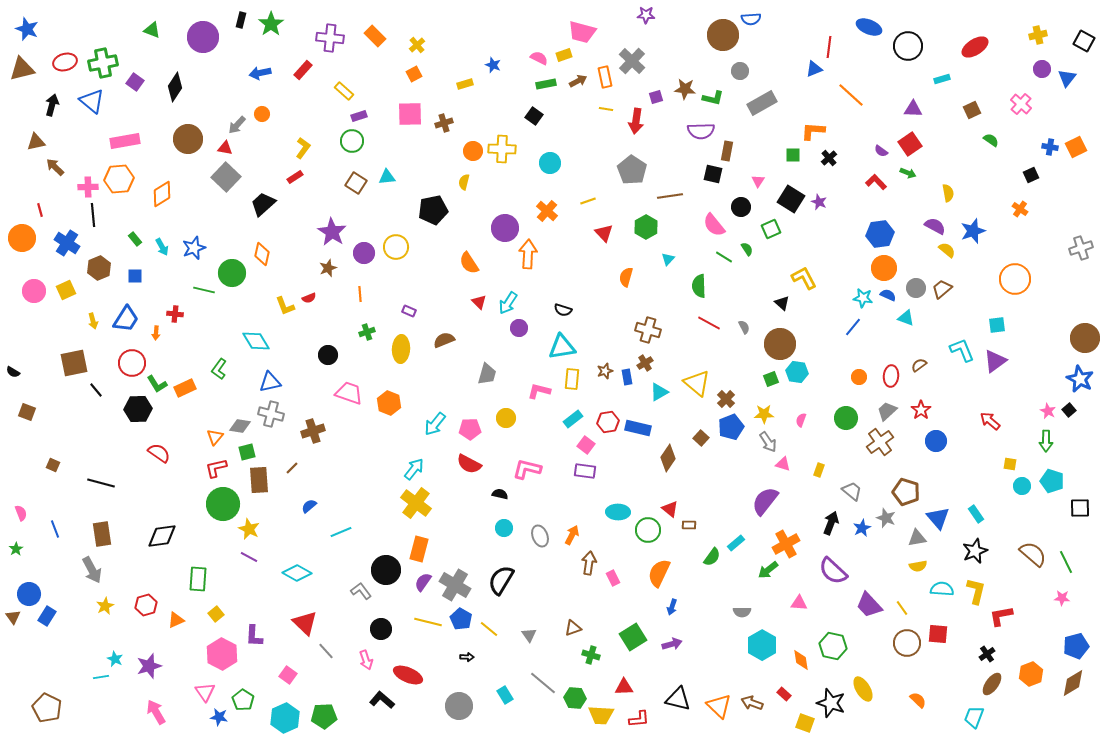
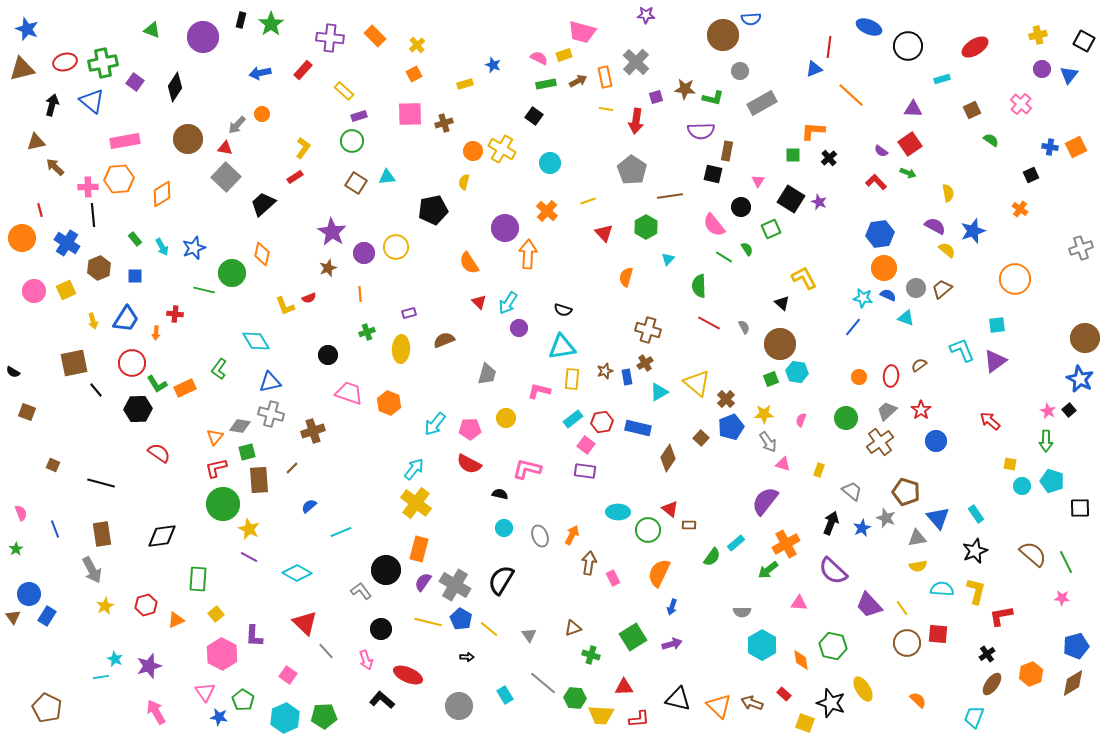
gray cross at (632, 61): moved 4 px right, 1 px down
blue triangle at (1067, 78): moved 2 px right, 3 px up
yellow cross at (502, 149): rotated 28 degrees clockwise
purple rectangle at (409, 311): moved 2 px down; rotated 40 degrees counterclockwise
red hexagon at (608, 422): moved 6 px left
